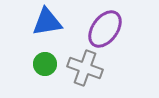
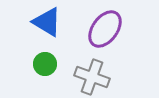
blue triangle: rotated 40 degrees clockwise
gray cross: moved 7 px right, 9 px down
